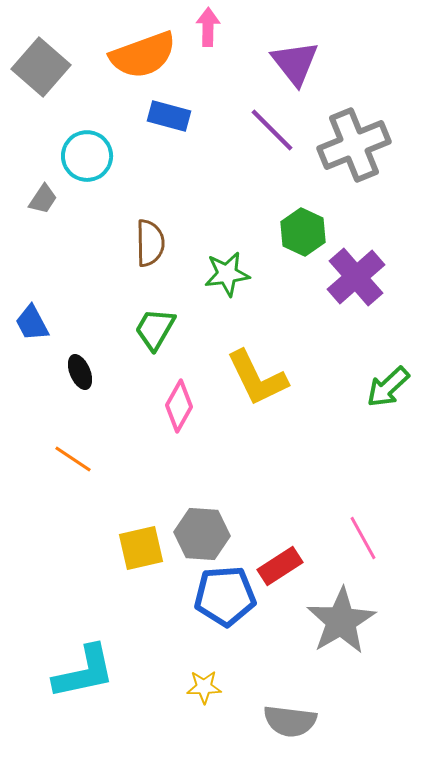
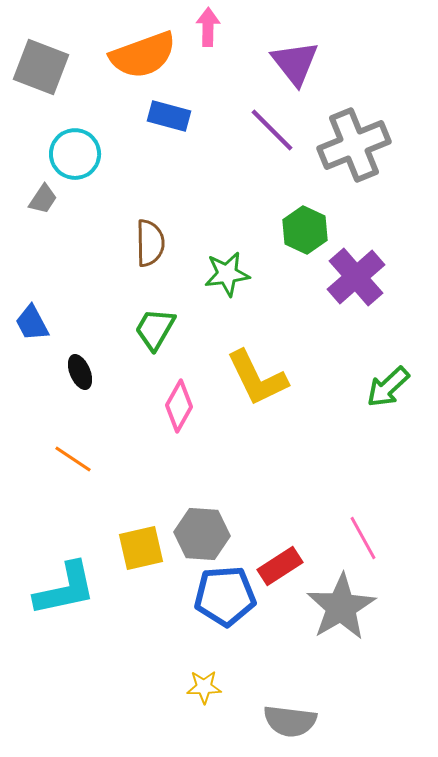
gray square: rotated 20 degrees counterclockwise
cyan circle: moved 12 px left, 2 px up
green hexagon: moved 2 px right, 2 px up
gray star: moved 14 px up
cyan L-shape: moved 19 px left, 83 px up
